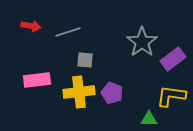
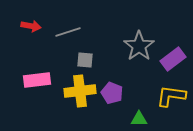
gray star: moved 3 px left, 4 px down
yellow cross: moved 1 px right, 1 px up
green triangle: moved 10 px left
